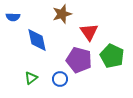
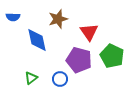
brown star: moved 4 px left, 5 px down
